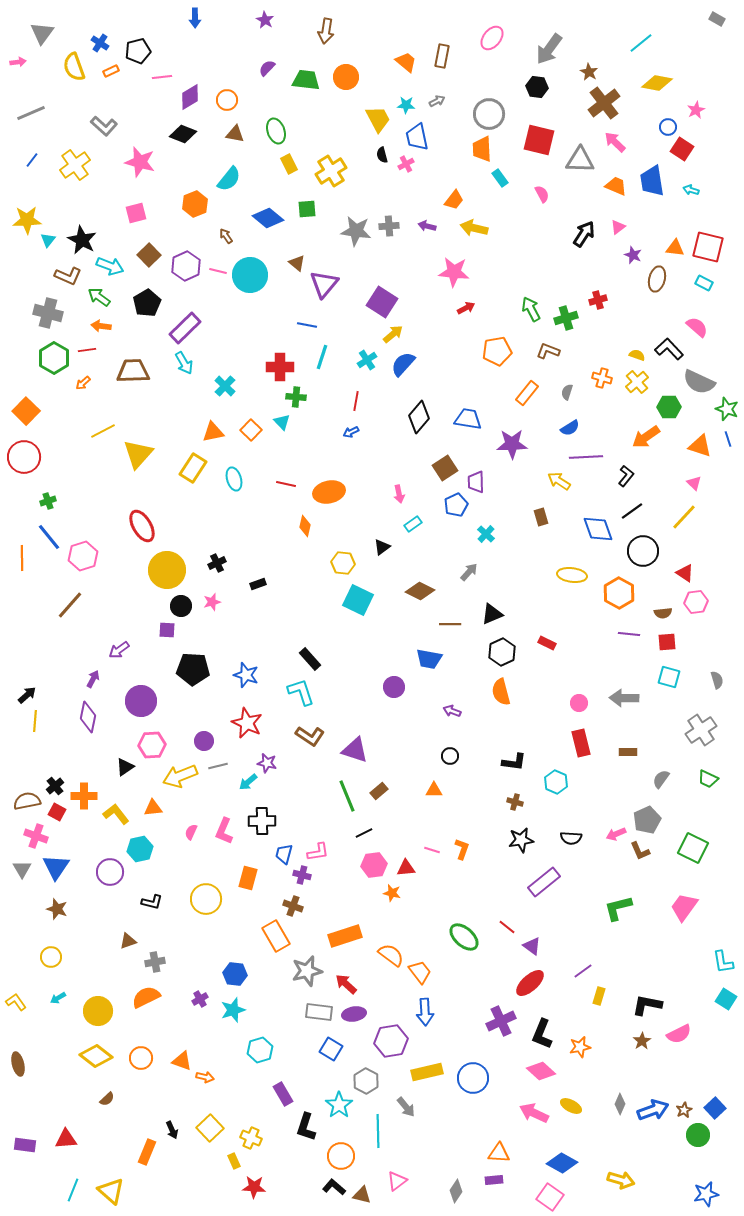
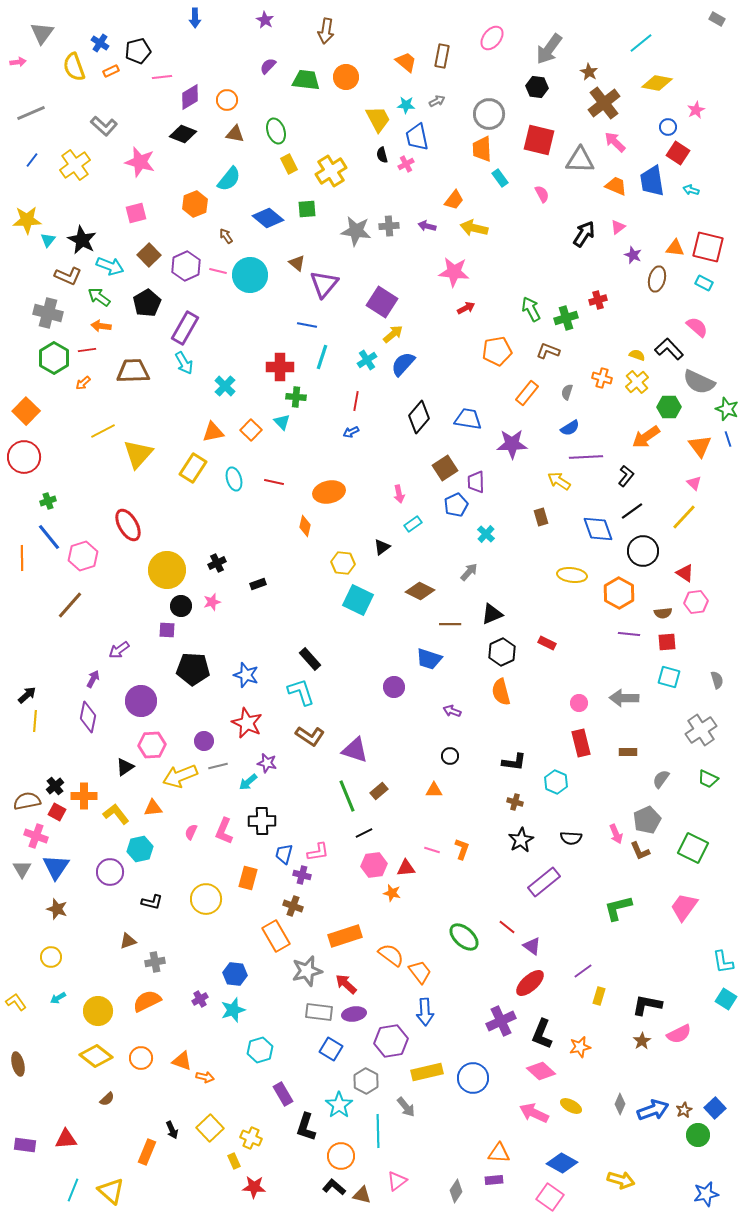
purple semicircle at (267, 68): moved 1 px right, 2 px up
red square at (682, 149): moved 4 px left, 4 px down
purple rectangle at (185, 328): rotated 16 degrees counterclockwise
orange triangle at (700, 446): rotated 35 degrees clockwise
red line at (286, 484): moved 12 px left, 2 px up
red ellipse at (142, 526): moved 14 px left, 1 px up
blue trapezoid at (429, 659): rotated 8 degrees clockwise
pink arrow at (616, 834): rotated 90 degrees counterclockwise
black star at (521, 840): rotated 20 degrees counterclockwise
orange semicircle at (146, 997): moved 1 px right, 4 px down
